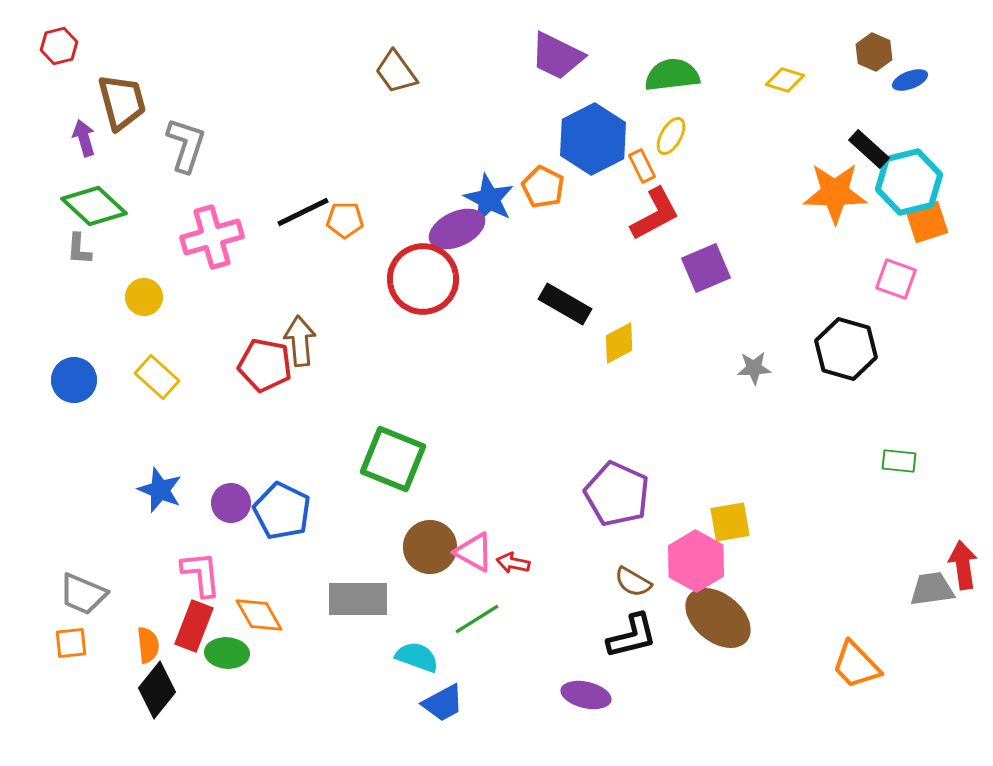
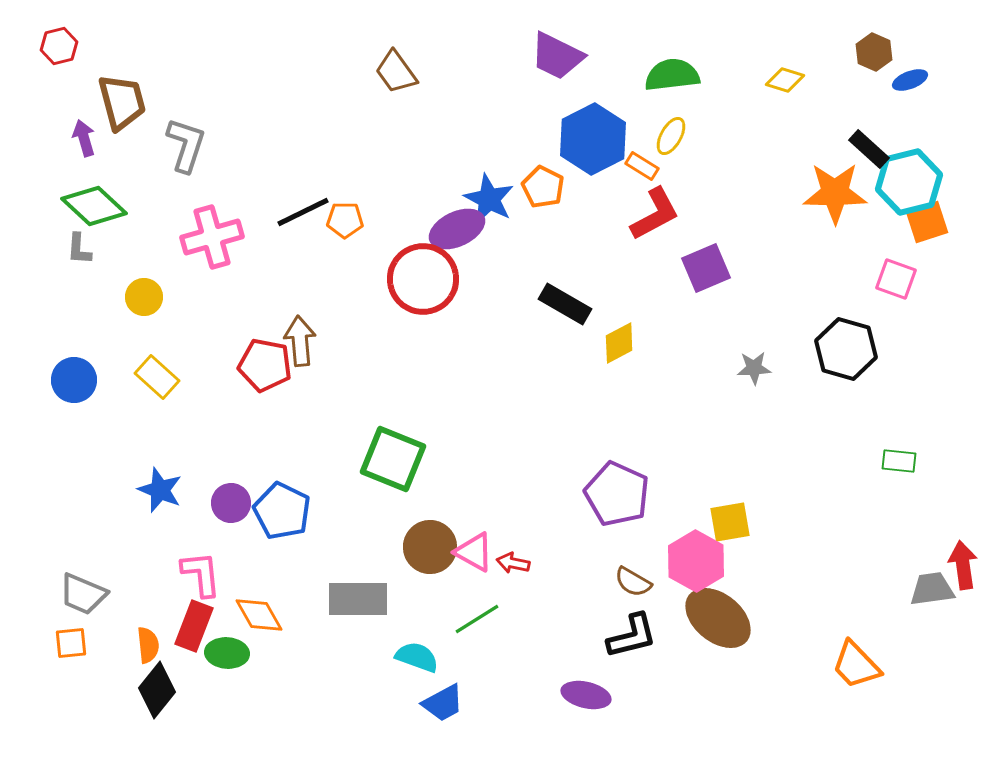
orange rectangle at (642, 166): rotated 32 degrees counterclockwise
